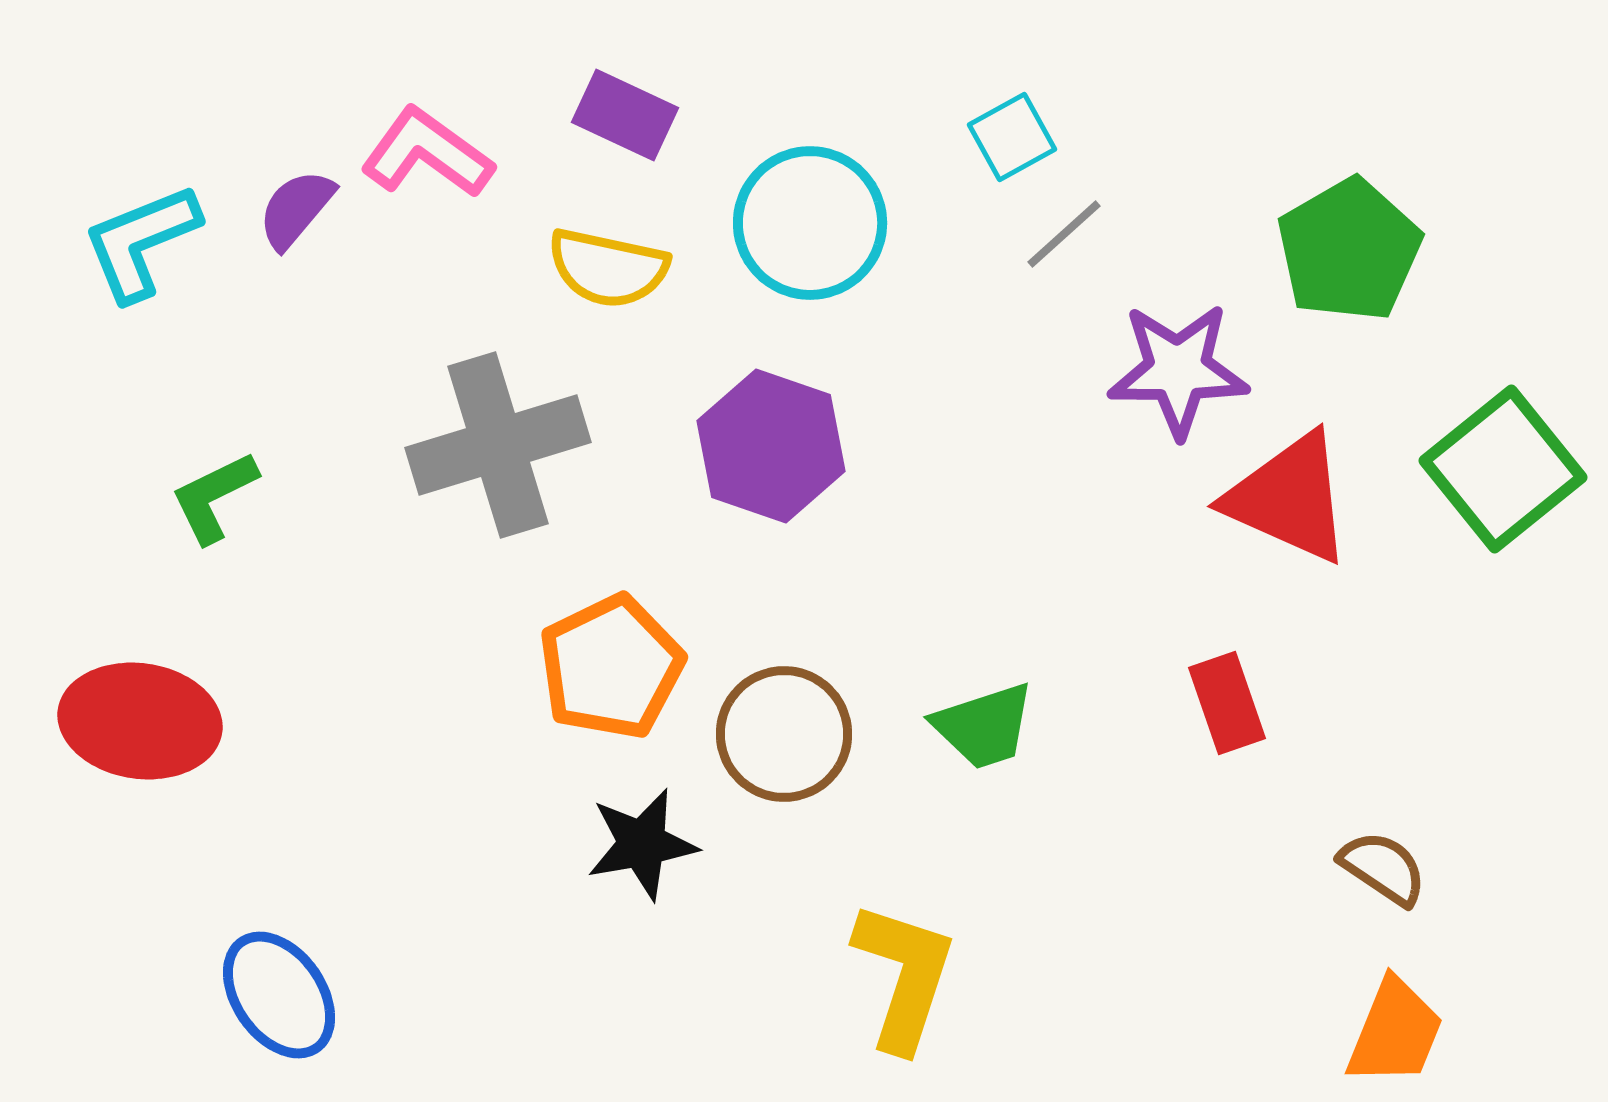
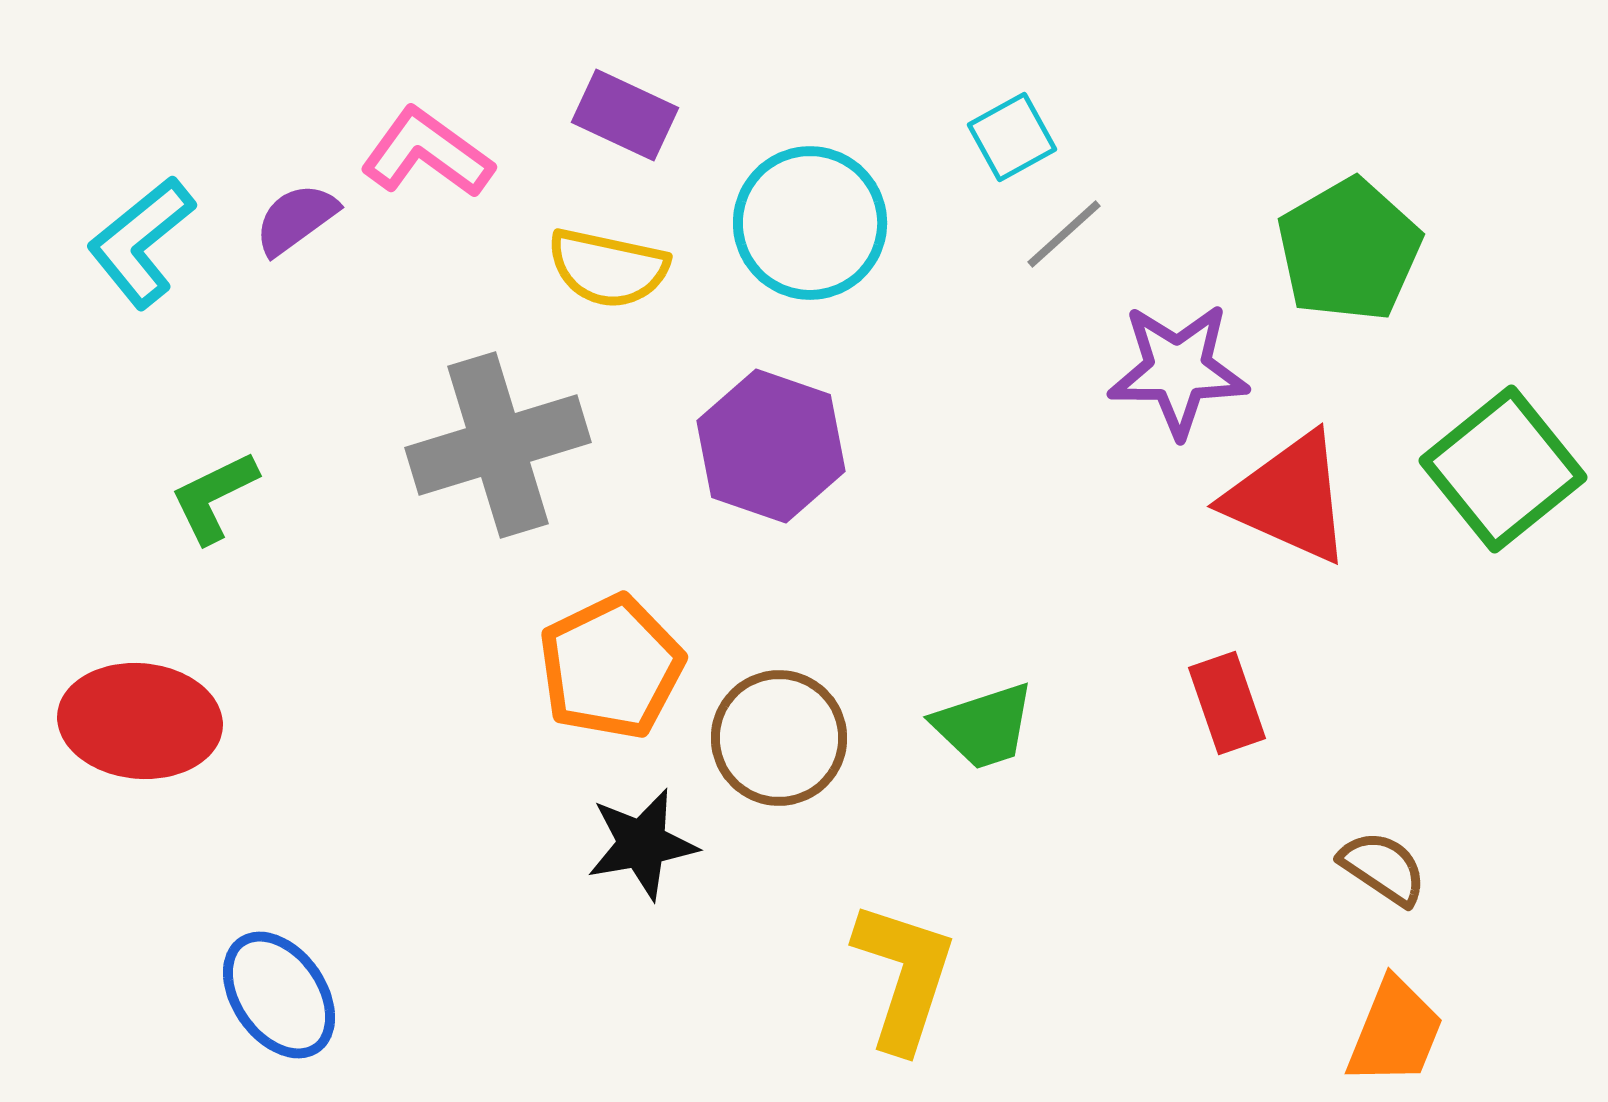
purple semicircle: moved 10 px down; rotated 14 degrees clockwise
cyan L-shape: rotated 17 degrees counterclockwise
red ellipse: rotated 3 degrees counterclockwise
brown circle: moved 5 px left, 4 px down
